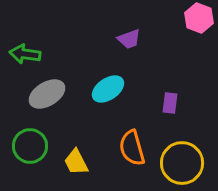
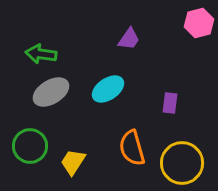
pink hexagon: moved 5 px down; rotated 24 degrees clockwise
purple trapezoid: rotated 35 degrees counterclockwise
green arrow: moved 16 px right
gray ellipse: moved 4 px right, 2 px up
yellow trapezoid: moved 3 px left; rotated 60 degrees clockwise
